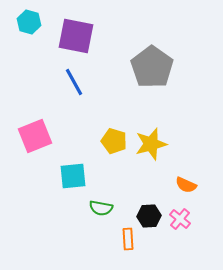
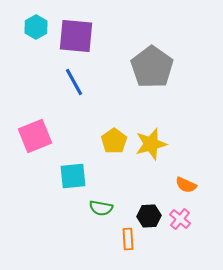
cyan hexagon: moved 7 px right, 5 px down; rotated 15 degrees clockwise
purple square: rotated 6 degrees counterclockwise
yellow pentagon: rotated 20 degrees clockwise
